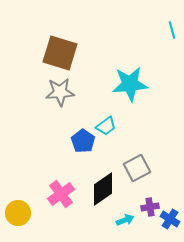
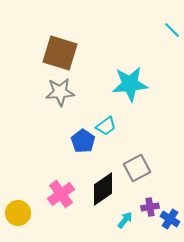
cyan line: rotated 30 degrees counterclockwise
cyan arrow: rotated 30 degrees counterclockwise
